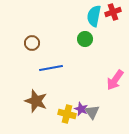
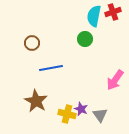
brown star: rotated 10 degrees clockwise
gray triangle: moved 8 px right, 3 px down
